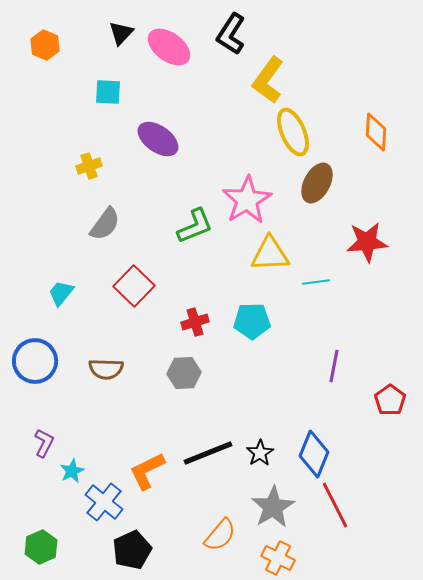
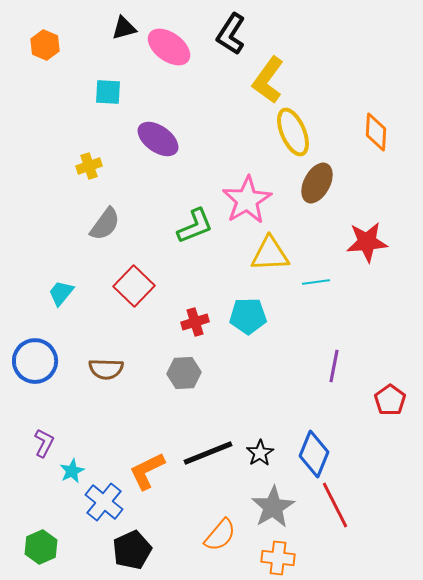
black triangle: moved 3 px right, 5 px up; rotated 32 degrees clockwise
cyan pentagon: moved 4 px left, 5 px up
orange cross: rotated 20 degrees counterclockwise
